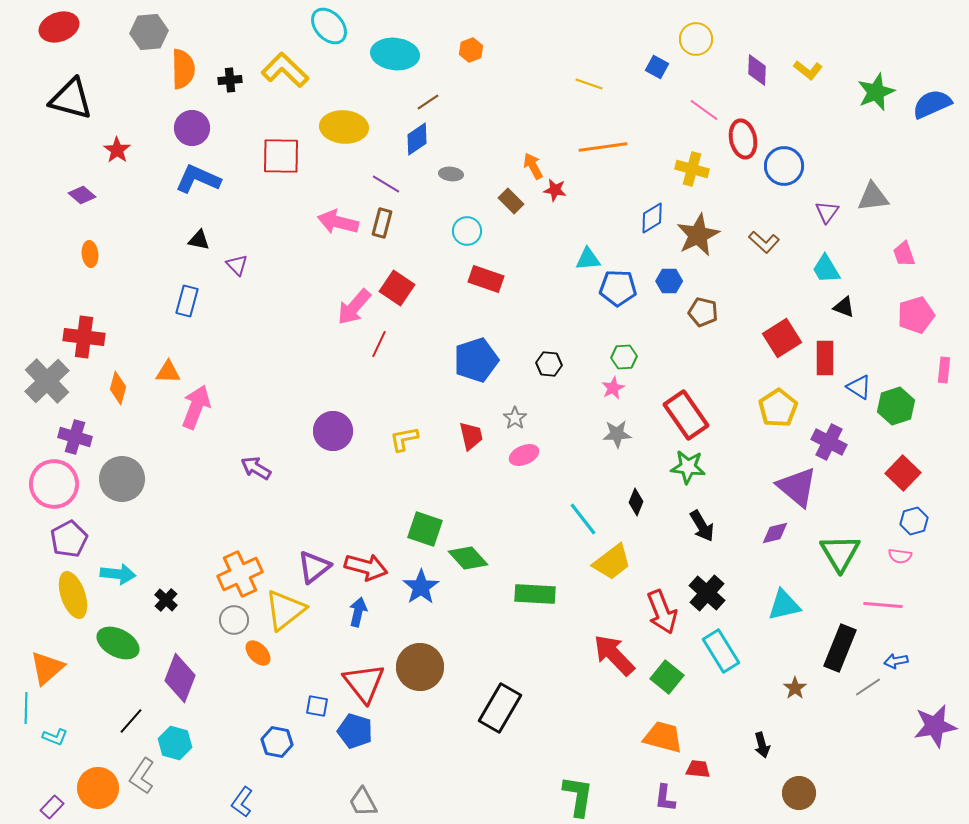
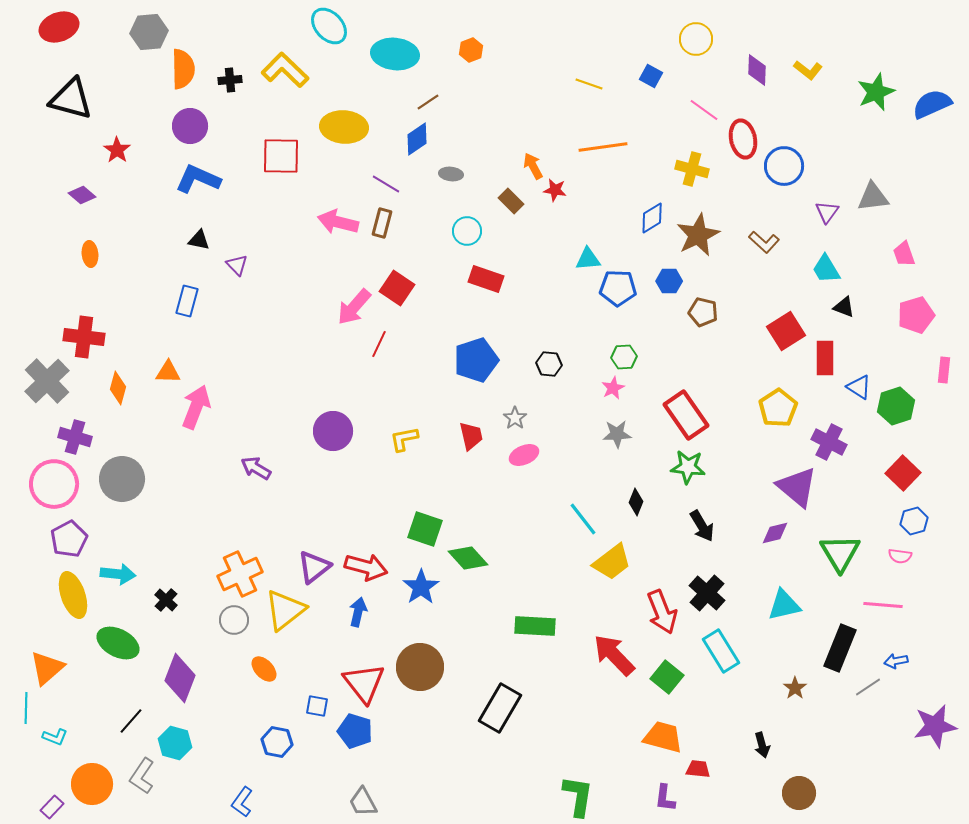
blue square at (657, 67): moved 6 px left, 9 px down
purple circle at (192, 128): moved 2 px left, 2 px up
red square at (782, 338): moved 4 px right, 7 px up
green rectangle at (535, 594): moved 32 px down
orange ellipse at (258, 653): moved 6 px right, 16 px down
orange circle at (98, 788): moved 6 px left, 4 px up
